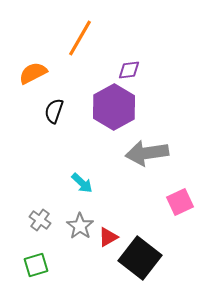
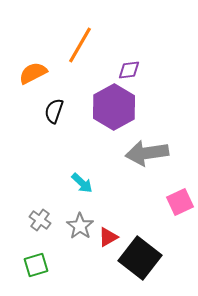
orange line: moved 7 px down
